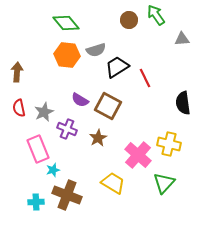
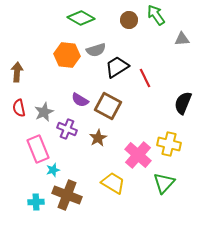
green diamond: moved 15 px right, 5 px up; rotated 20 degrees counterclockwise
black semicircle: rotated 30 degrees clockwise
